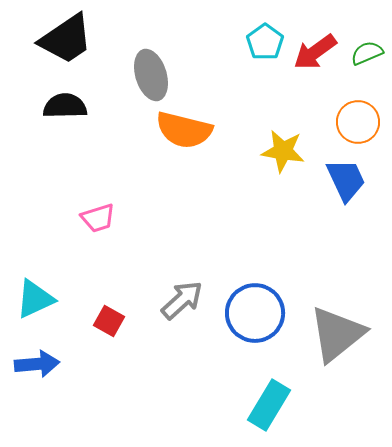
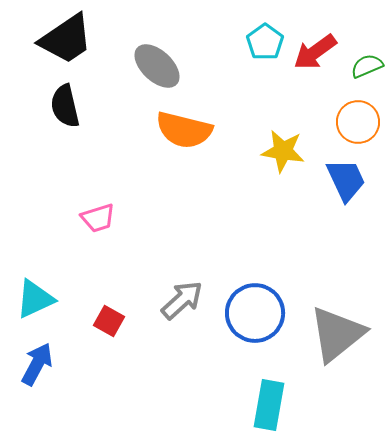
green semicircle: moved 13 px down
gray ellipse: moved 6 px right, 9 px up; rotated 30 degrees counterclockwise
black semicircle: rotated 102 degrees counterclockwise
blue arrow: rotated 57 degrees counterclockwise
cyan rectangle: rotated 21 degrees counterclockwise
